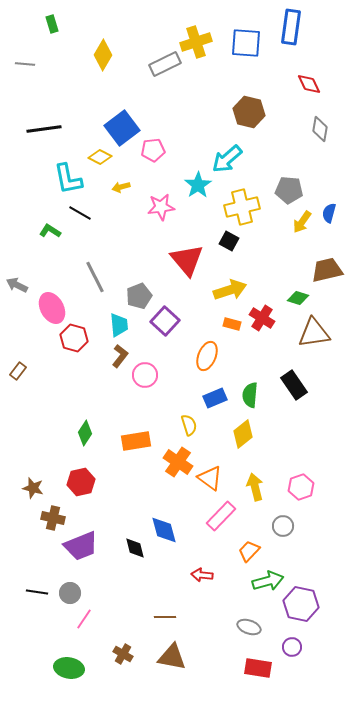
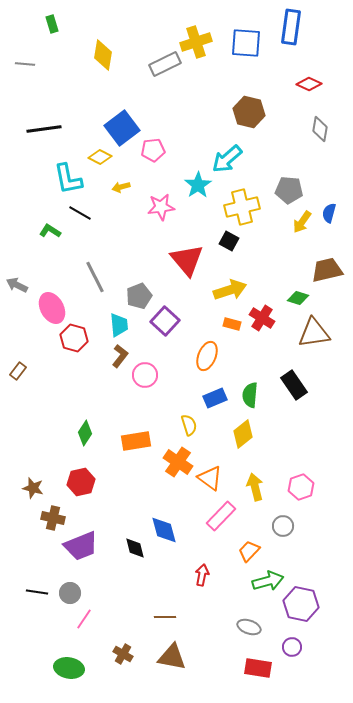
yellow diamond at (103, 55): rotated 20 degrees counterclockwise
red diamond at (309, 84): rotated 40 degrees counterclockwise
red arrow at (202, 575): rotated 95 degrees clockwise
